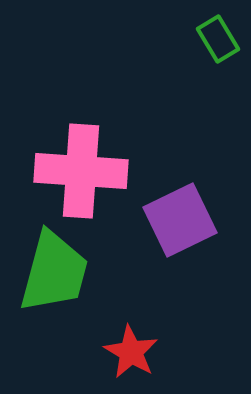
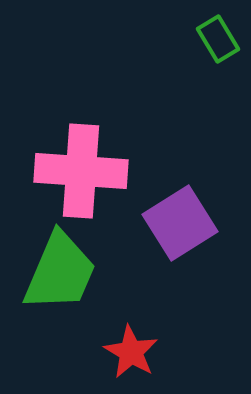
purple square: moved 3 px down; rotated 6 degrees counterclockwise
green trapezoid: moved 6 px right; rotated 8 degrees clockwise
